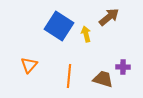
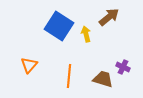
purple cross: rotated 24 degrees clockwise
